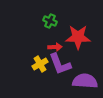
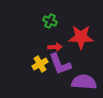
red star: moved 3 px right
purple semicircle: moved 1 px left, 1 px down
